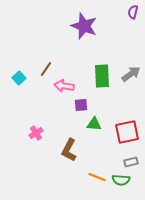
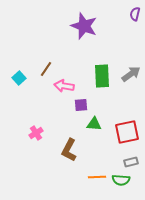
purple semicircle: moved 2 px right, 2 px down
orange line: rotated 24 degrees counterclockwise
